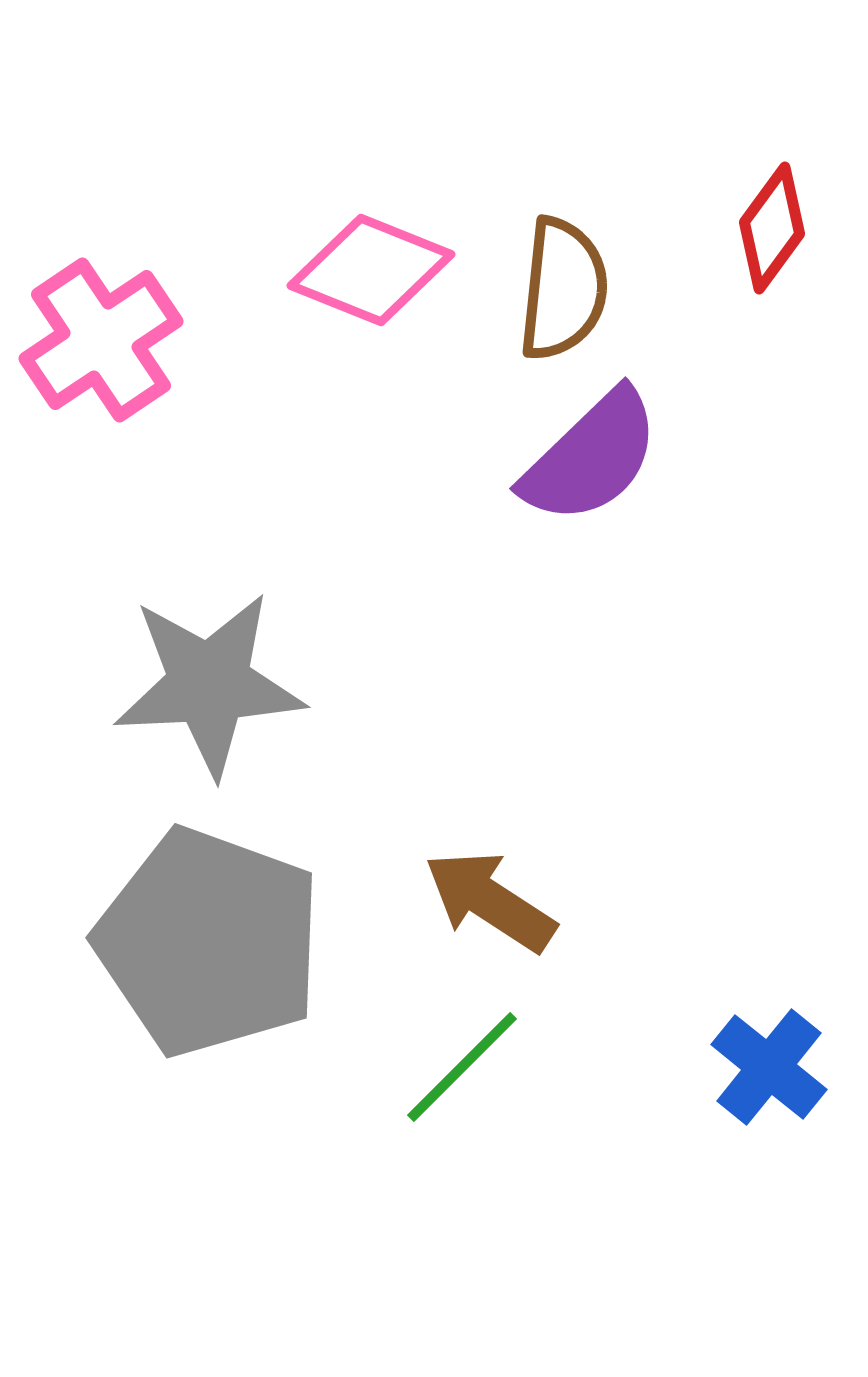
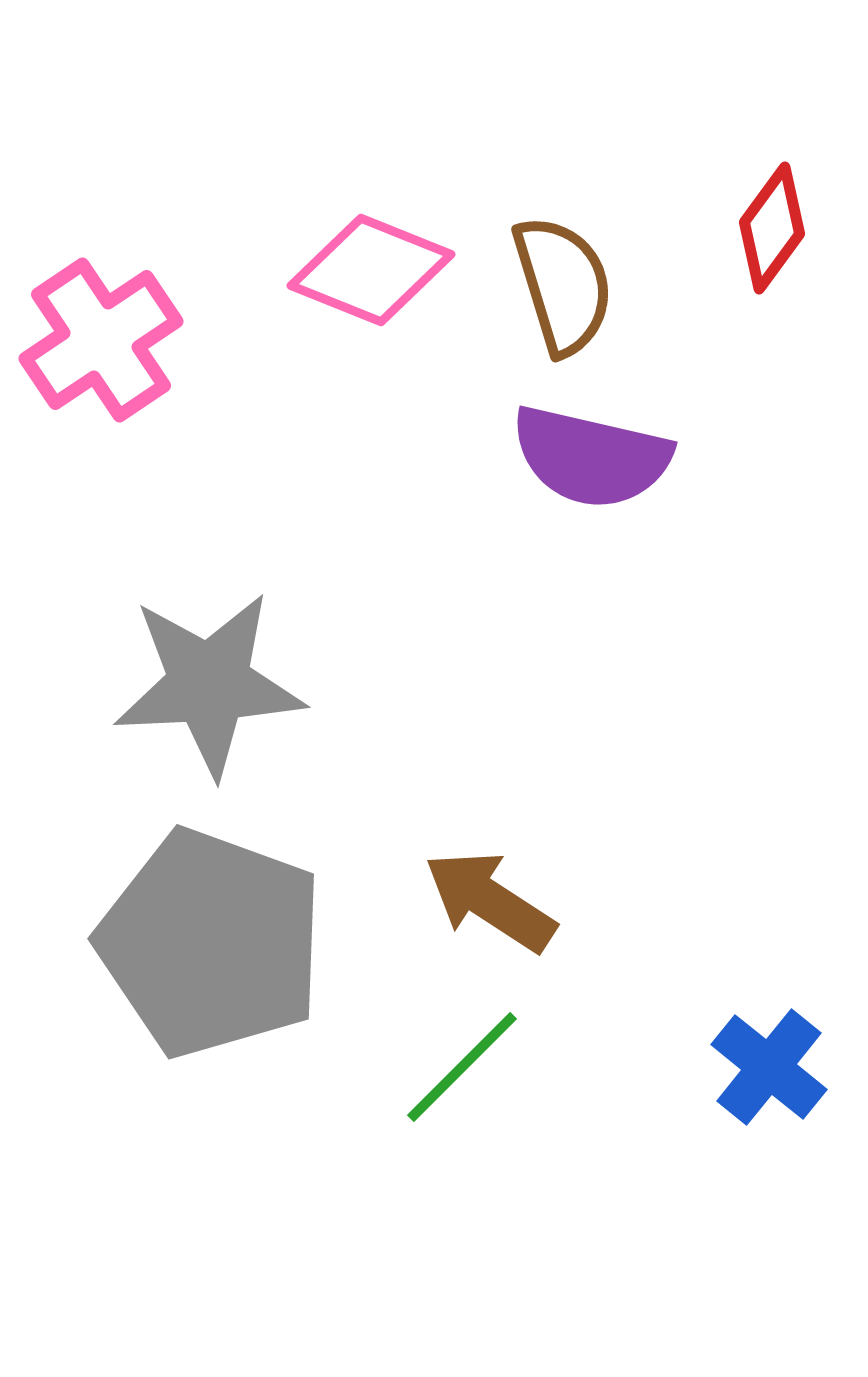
brown semicircle: moved 4 px up; rotated 23 degrees counterclockwise
purple semicircle: rotated 57 degrees clockwise
gray pentagon: moved 2 px right, 1 px down
